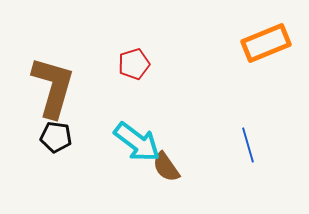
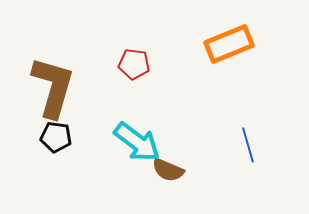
orange rectangle: moved 37 px left, 1 px down
red pentagon: rotated 24 degrees clockwise
brown semicircle: moved 2 px right, 3 px down; rotated 32 degrees counterclockwise
